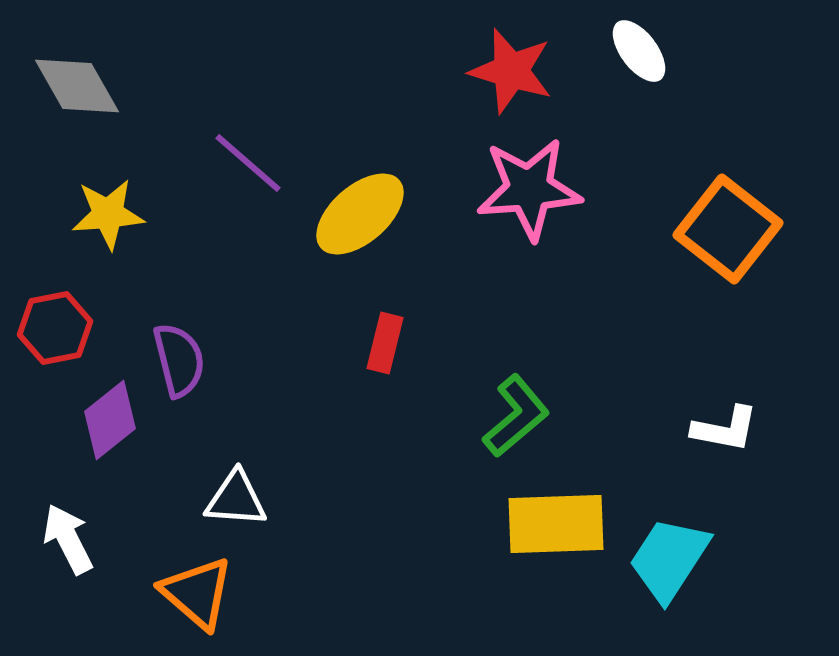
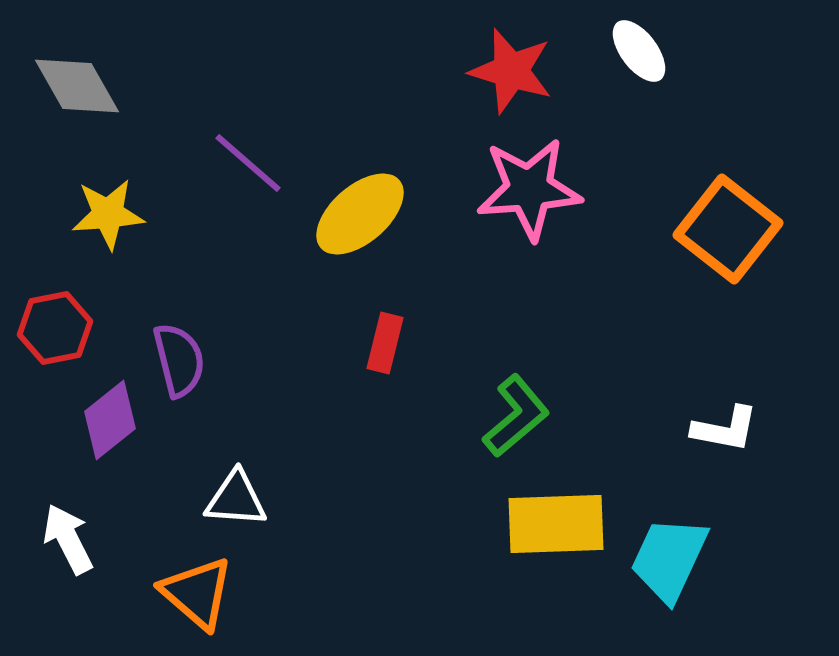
cyan trapezoid: rotated 8 degrees counterclockwise
